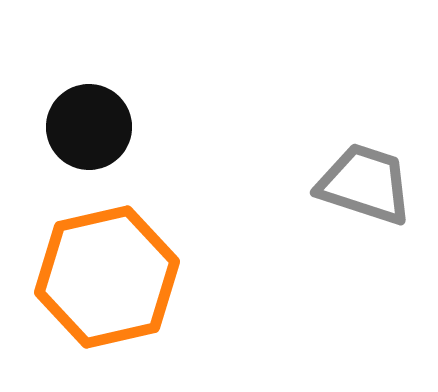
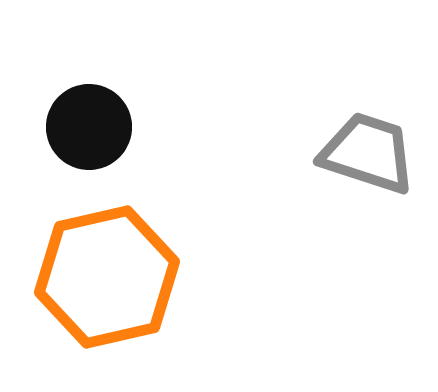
gray trapezoid: moved 3 px right, 31 px up
